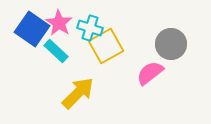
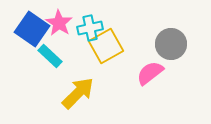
cyan cross: rotated 30 degrees counterclockwise
cyan rectangle: moved 6 px left, 5 px down
